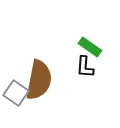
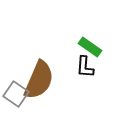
brown semicircle: rotated 12 degrees clockwise
gray square: moved 1 px down
